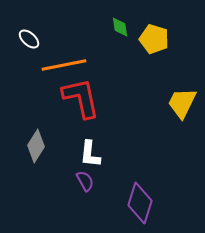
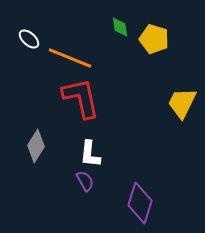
orange line: moved 6 px right, 7 px up; rotated 33 degrees clockwise
